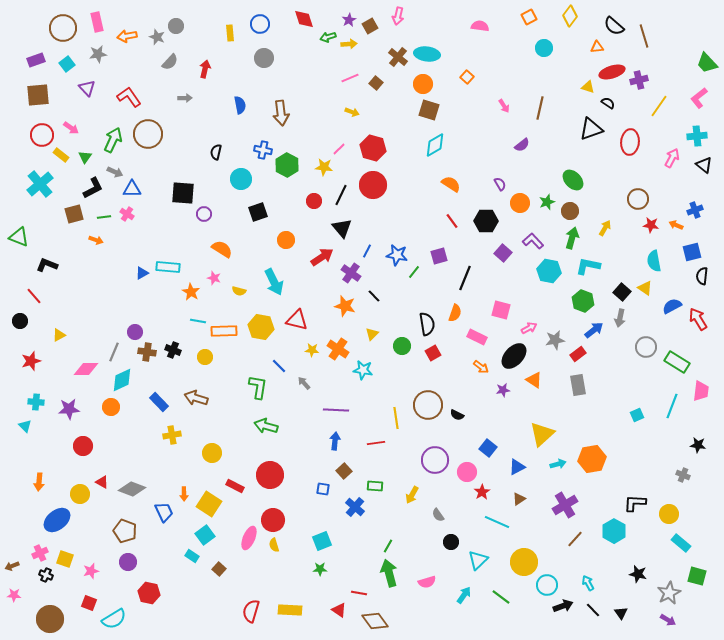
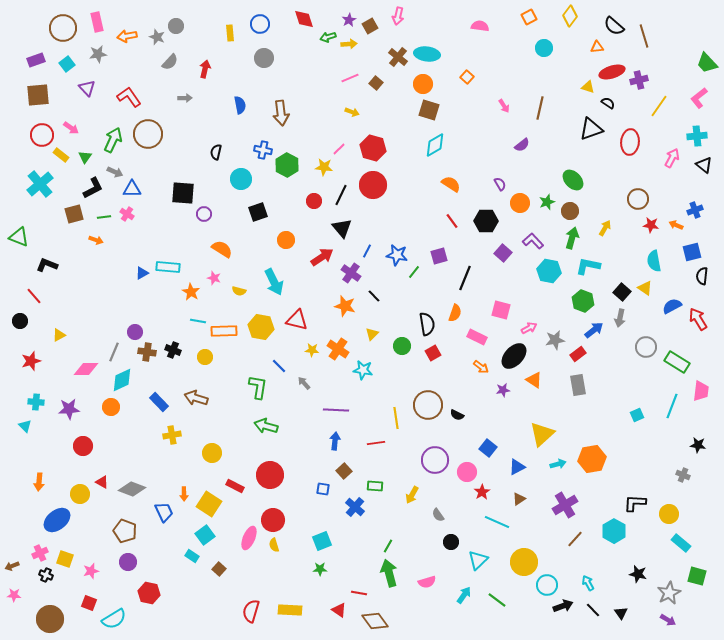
green line at (501, 597): moved 4 px left, 3 px down
